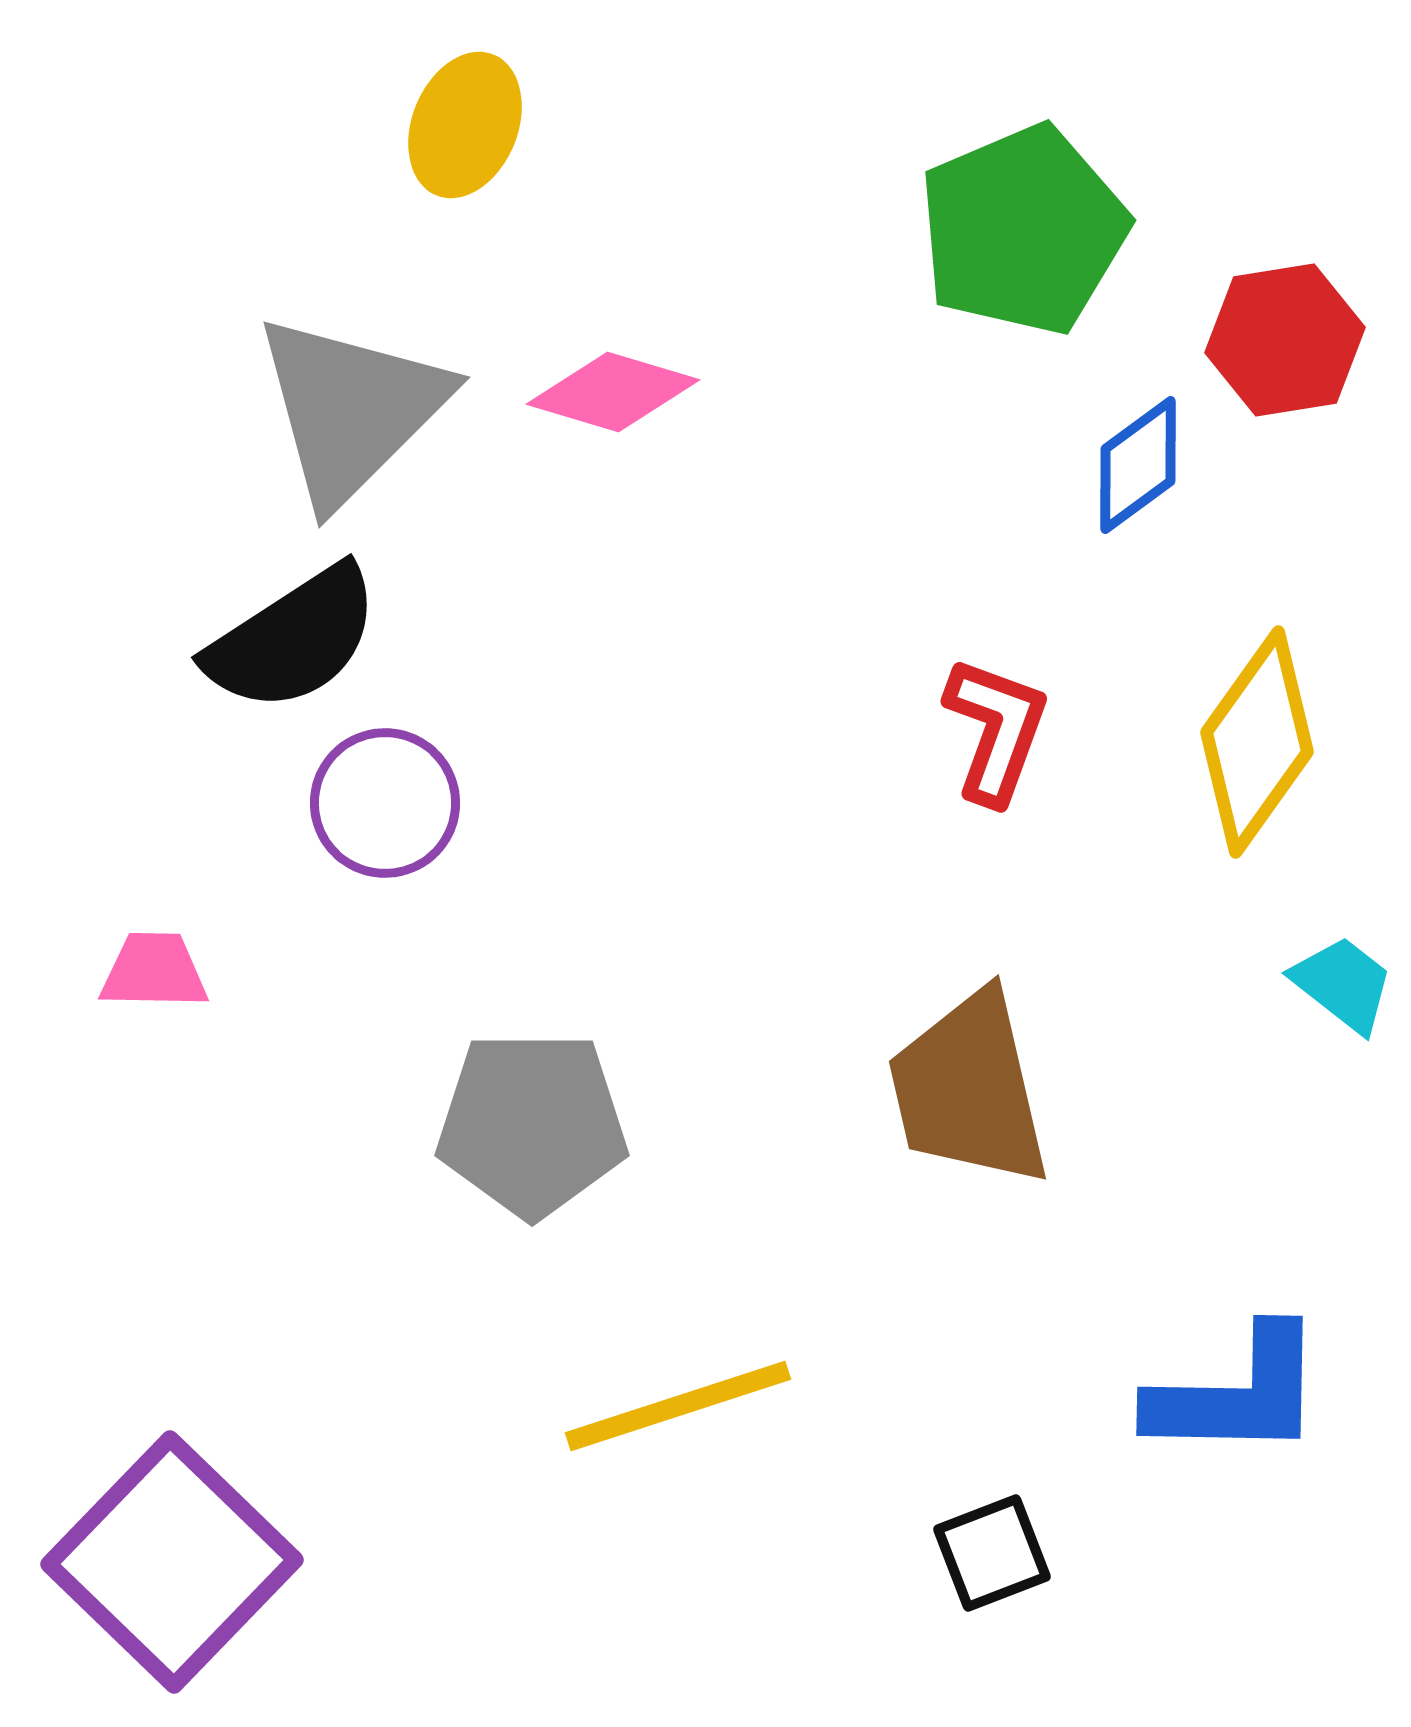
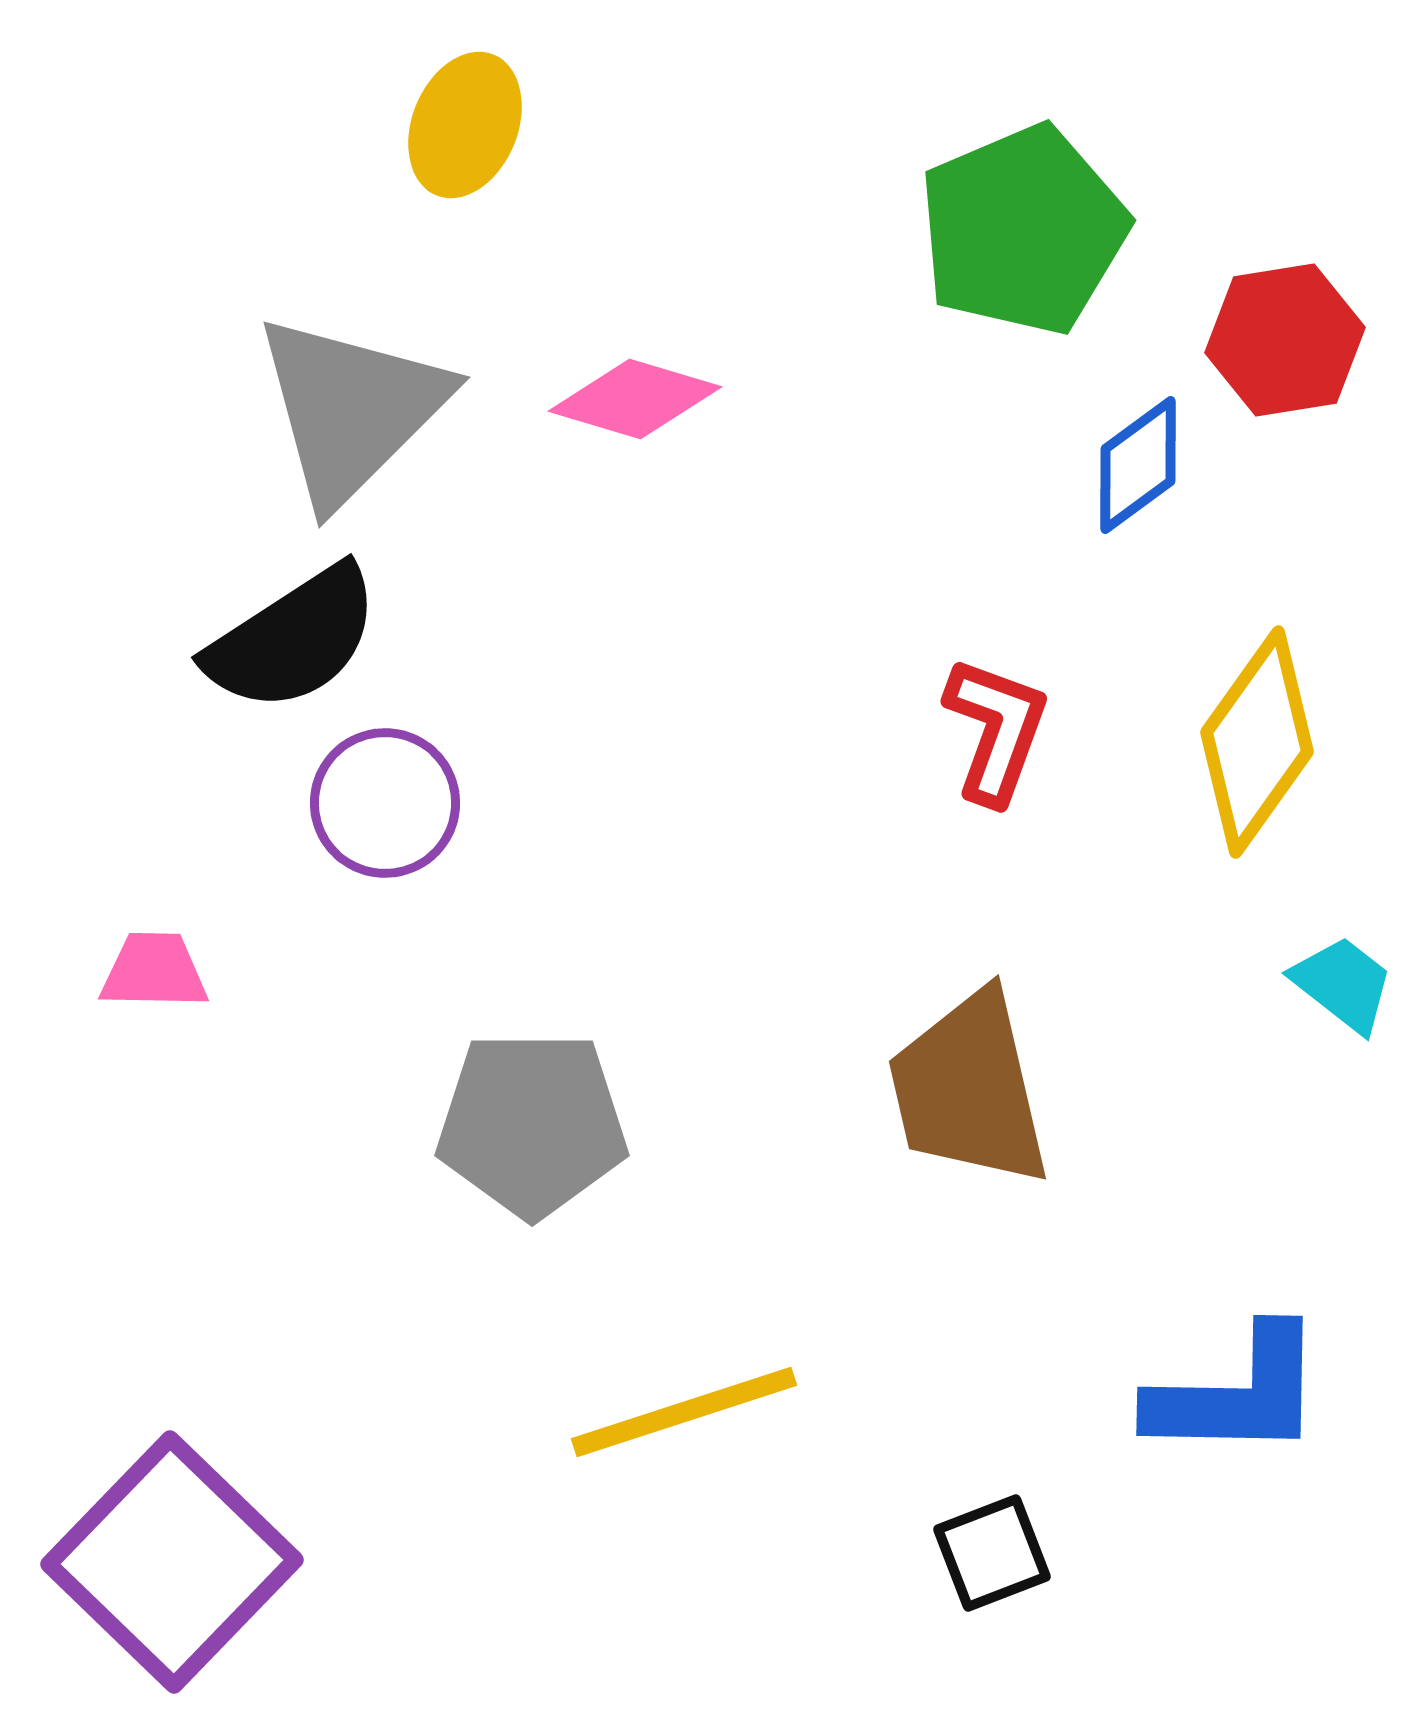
pink diamond: moved 22 px right, 7 px down
yellow line: moved 6 px right, 6 px down
